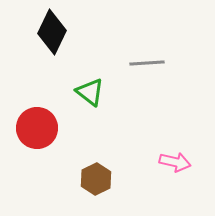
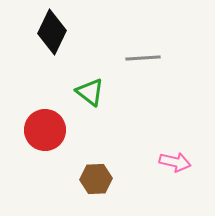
gray line: moved 4 px left, 5 px up
red circle: moved 8 px right, 2 px down
brown hexagon: rotated 24 degrees clockwise
